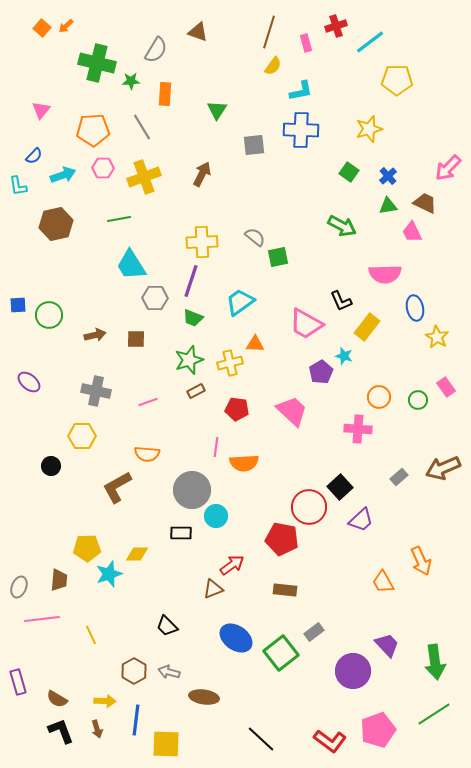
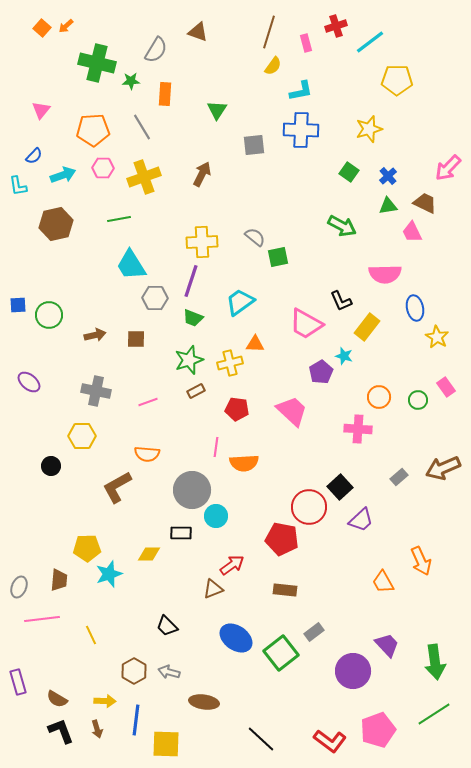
yellow diamond at (137, 554): moved 12 px right
brown ellipse at (204, 697): moved 5 px down
